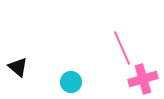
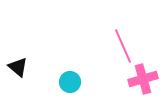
pink line: moved 1 px right, 2 px up
cyan circle: moved 1 px left
